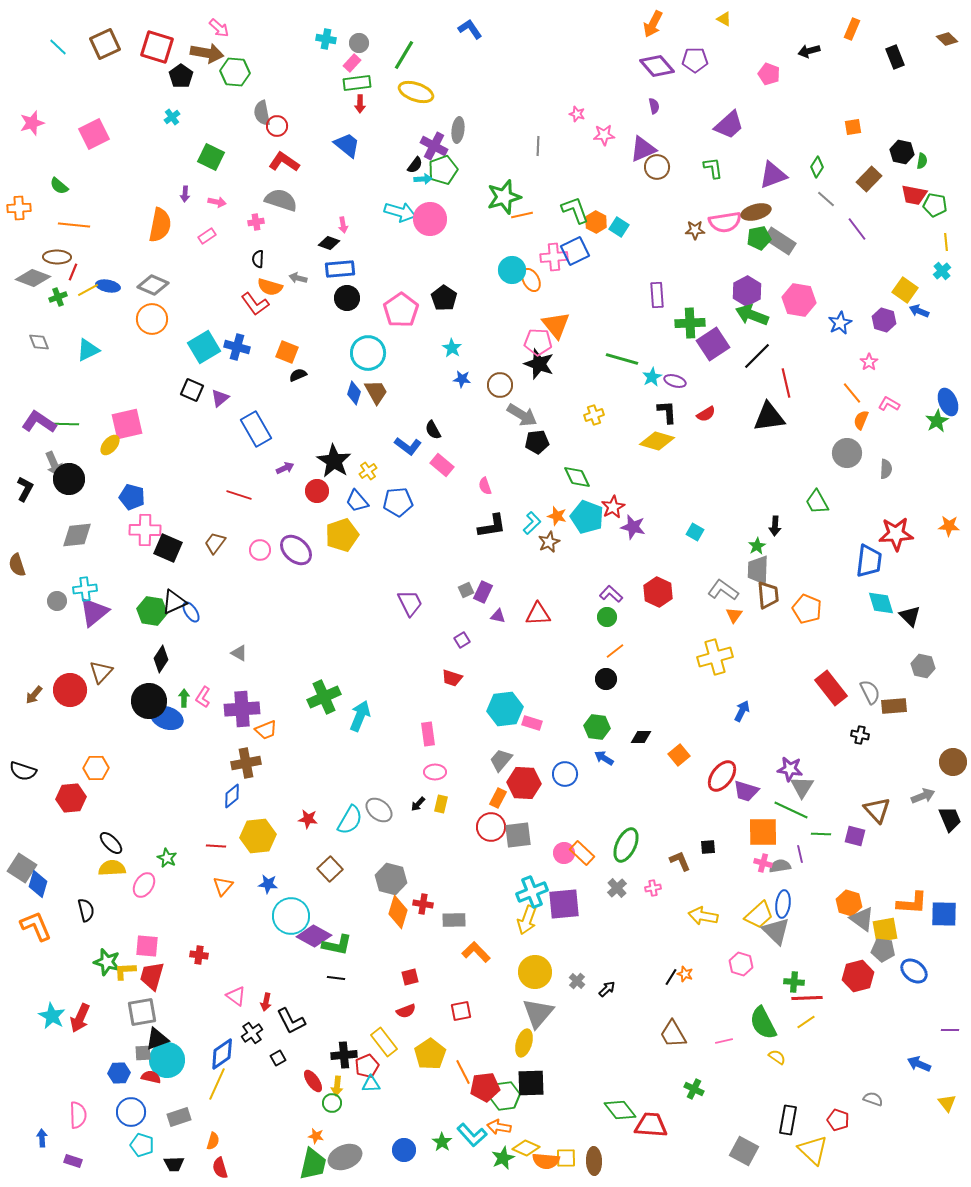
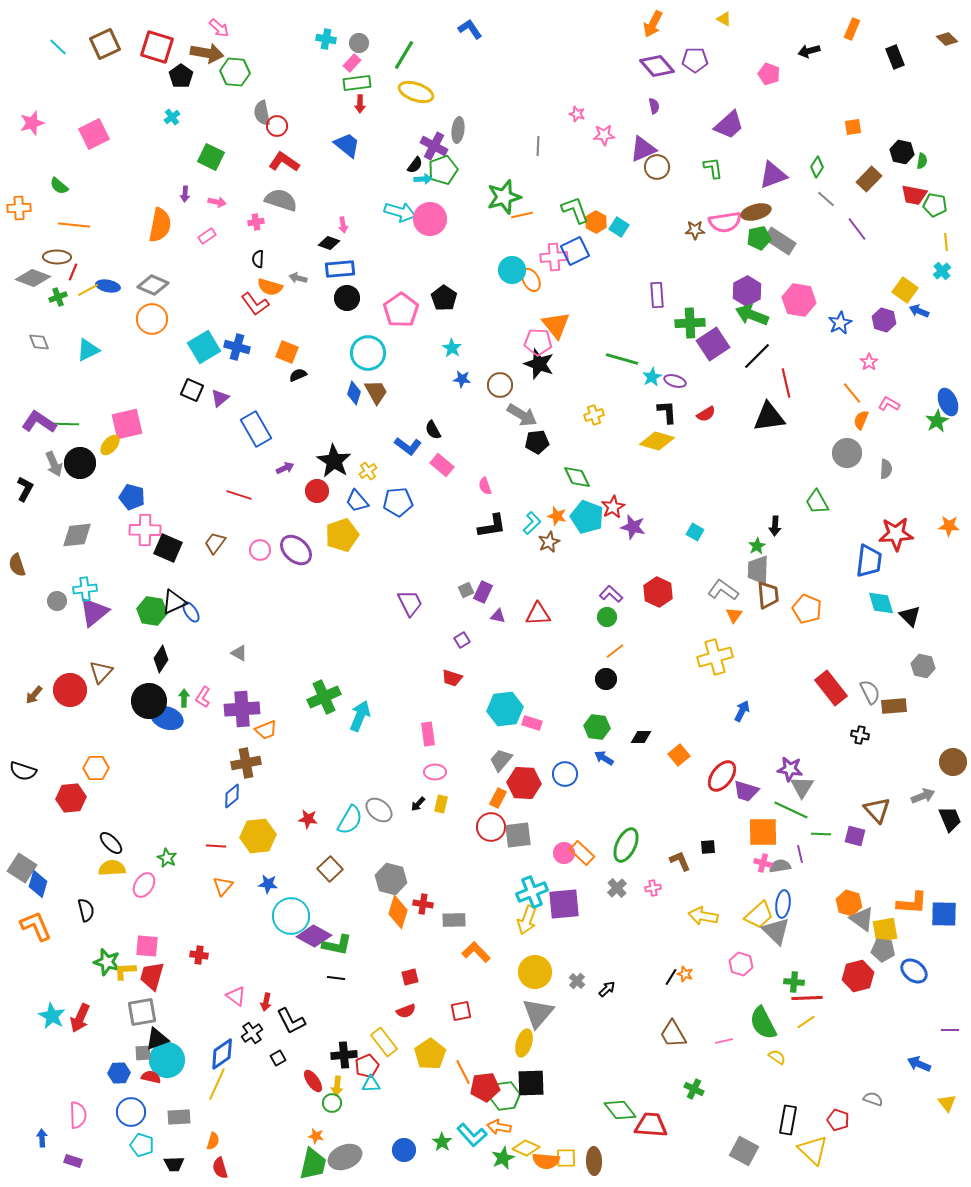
black circle at (69, 479): moved 11 px right, 16 px up
gray rectangle at (179, 1117): rotated 15 degrees clockwise
